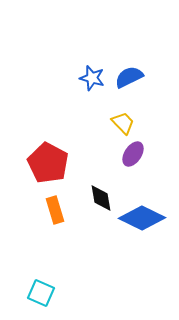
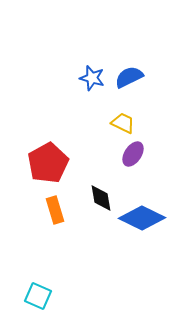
yellow trapezoid: rotated 20 degrees counterclockwise
red pentagon: rotated 15 degrees clockwise
cyan square: moved 3 px left, 3 px down
